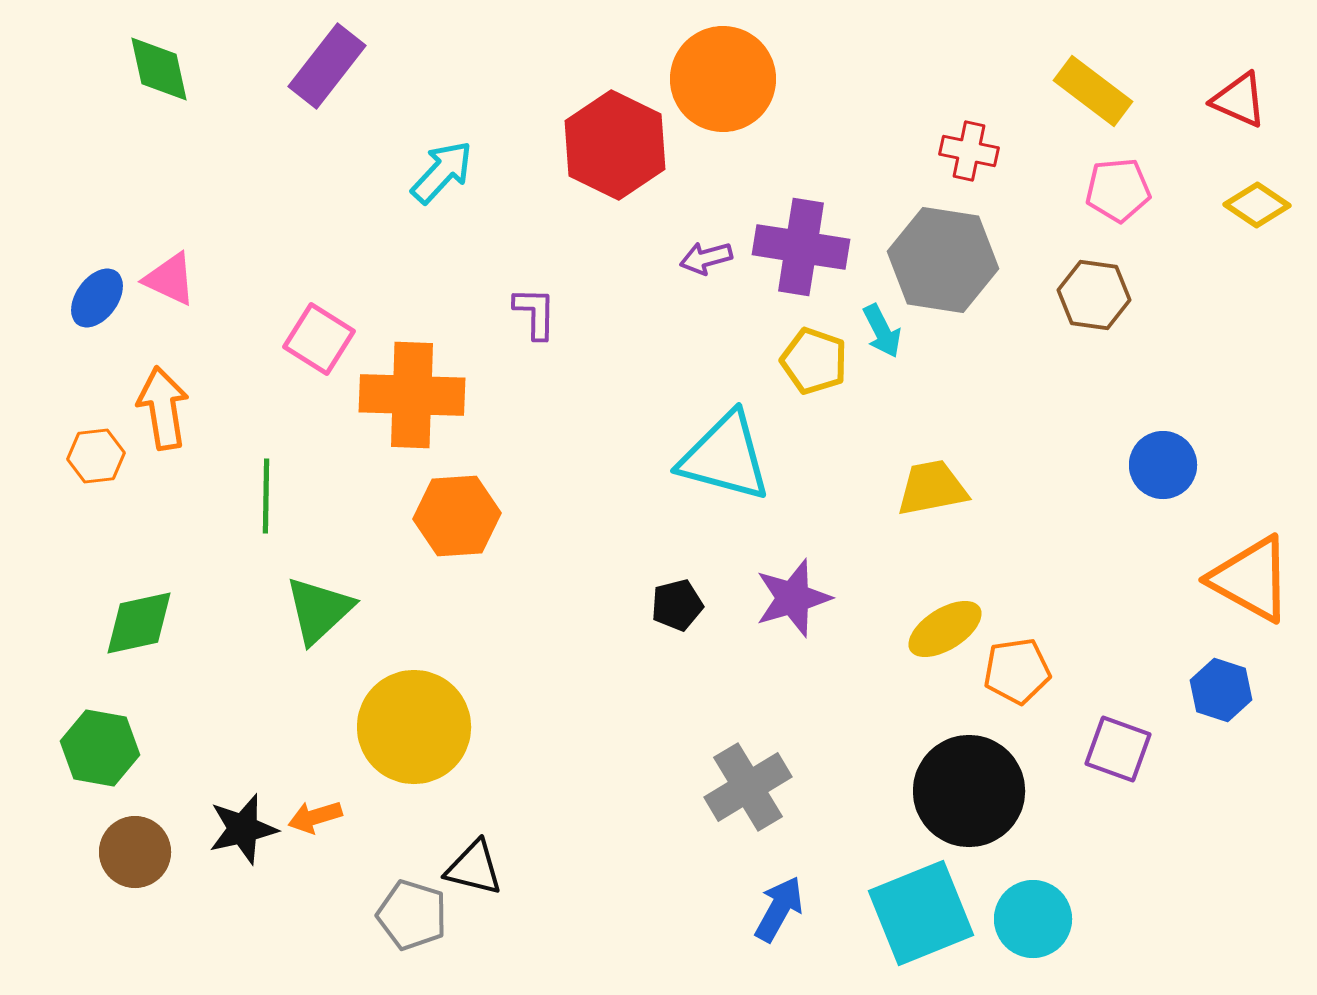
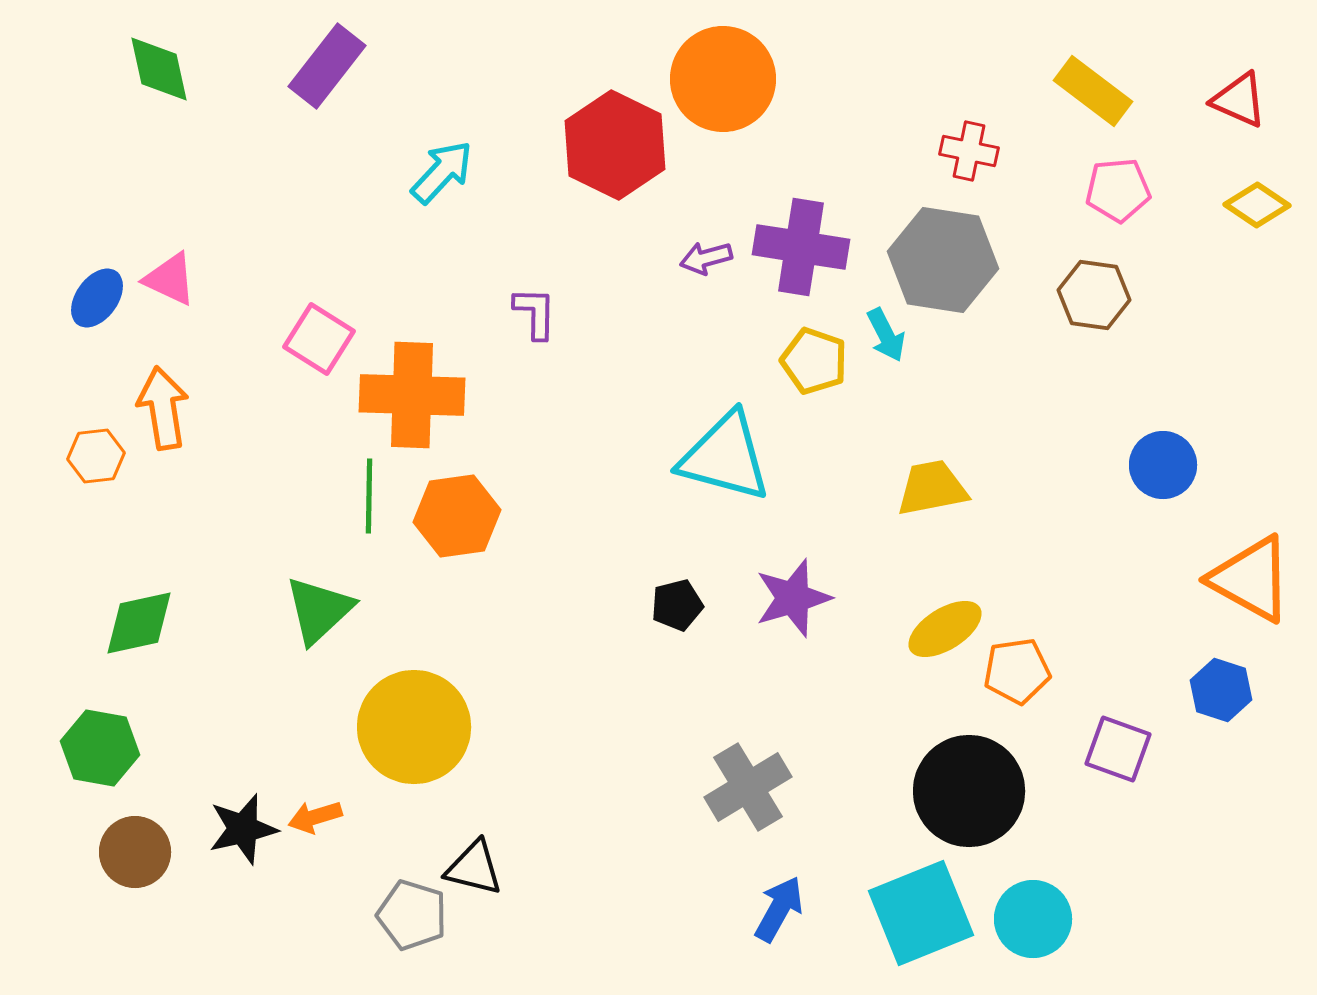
cyan arrow at (882, 331): moved 4 px right, 4 px down
green line at (266, 496): moved 103 px right
orange hexagon at (457, 516): rotated 4 degrees counterclockwise
